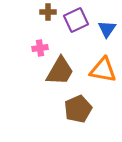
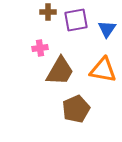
purple square: rotated 15 degrees clockwise
brown pentagon: moved 2 px left
